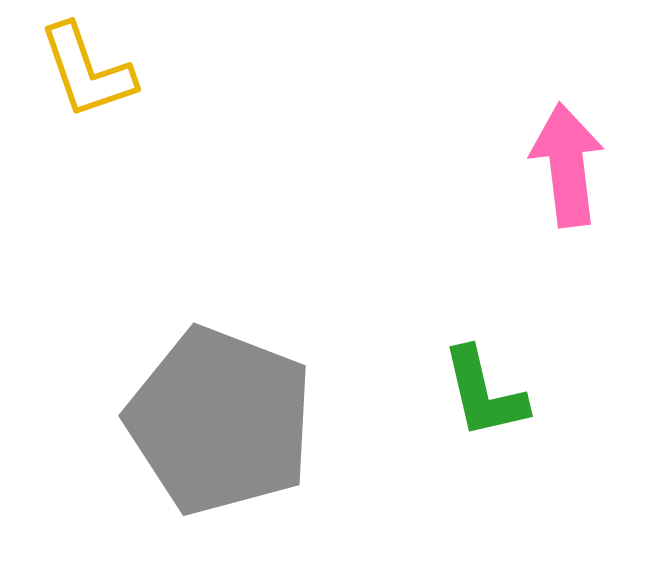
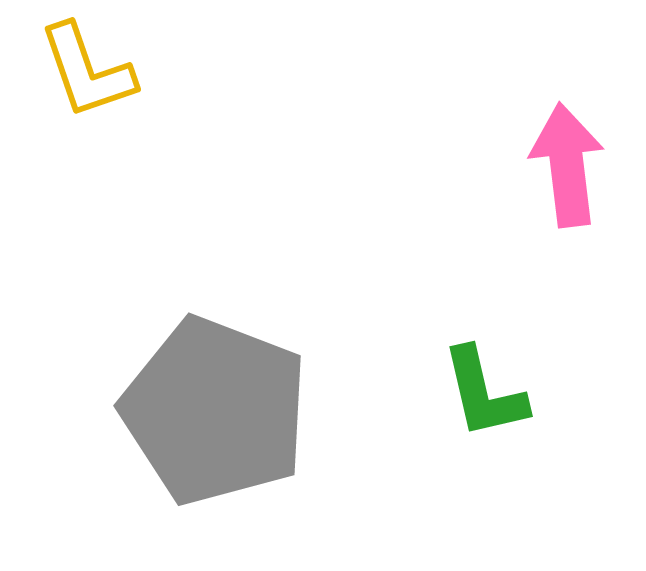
gray pentagon: moved 5 px left, 10 px up
